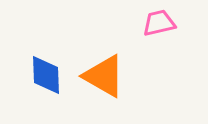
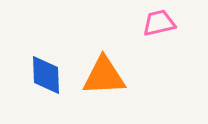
orange triangle: rotated 33 degrees counterclockwise
